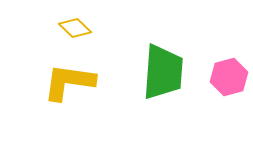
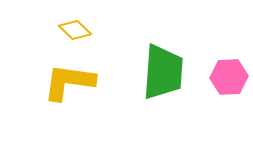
yellow diamond: moved 2 px down
pink hexagon: rotated 12 degrees clockwise
